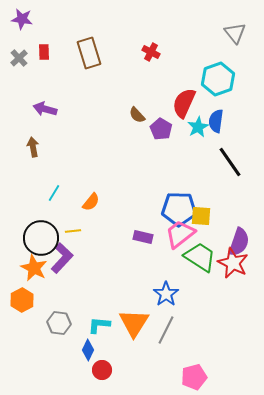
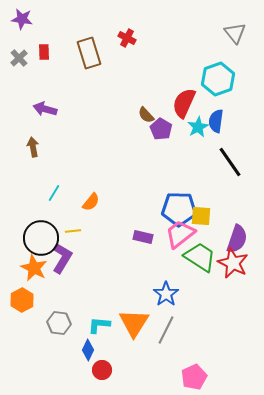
red cross: moved 24 px left, 14 px up
brown semicircle: moved 9 px right
purple semicircle: moved 2 px left, 3 px up
purple L-shape: rotated 12 degrees counterclockwise
pink pentagon: rotated 10 degrees counterclockwise
